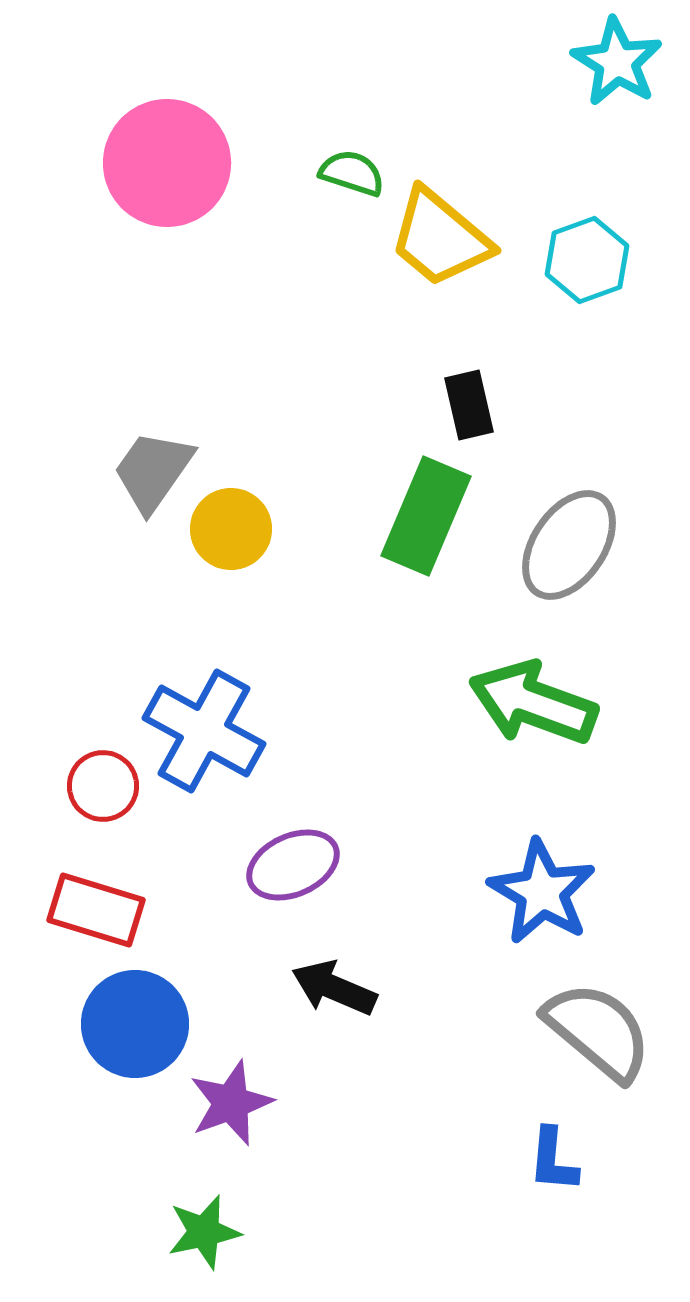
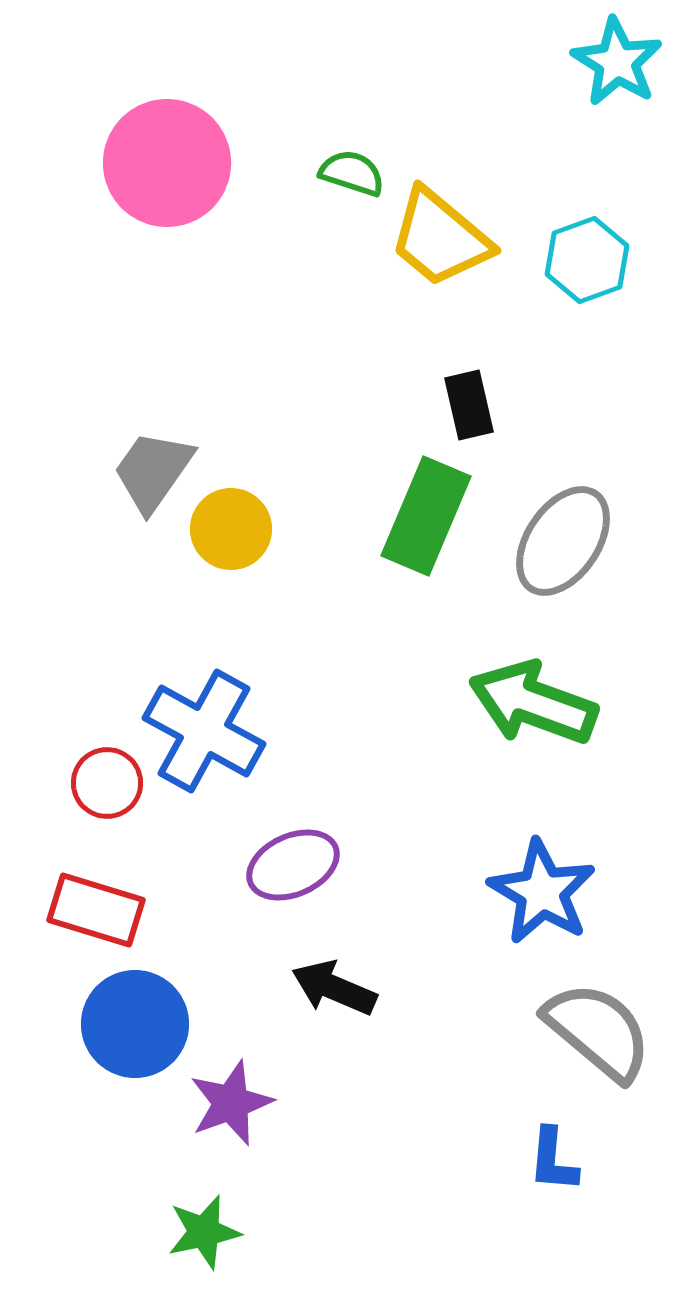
gray ellipse: moved 6 px left, 4 px up
red circle: moved 4 px right, 3 px up
